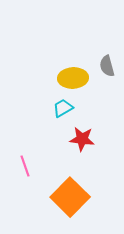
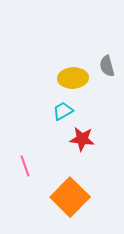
cyan trapezoid: moved 3 px down
